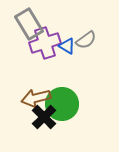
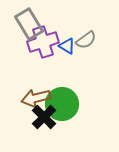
purple cross: moved 2 px left, 1 px up
